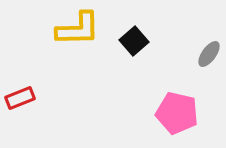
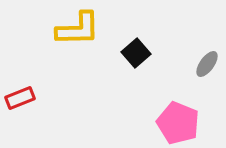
black square: moved 2 px right, 12 px down
gray ellipse: moved 2 px left, 10 px down
pink pentagon: moved 1 px right, 10 px down; rotated 9 degrees clockwise
